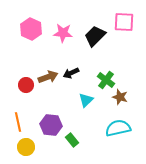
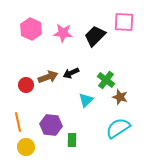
cyan semicircle: rotated 20 degrees counterclockwise
green rectangle: rotated 40 degrees clockwise
